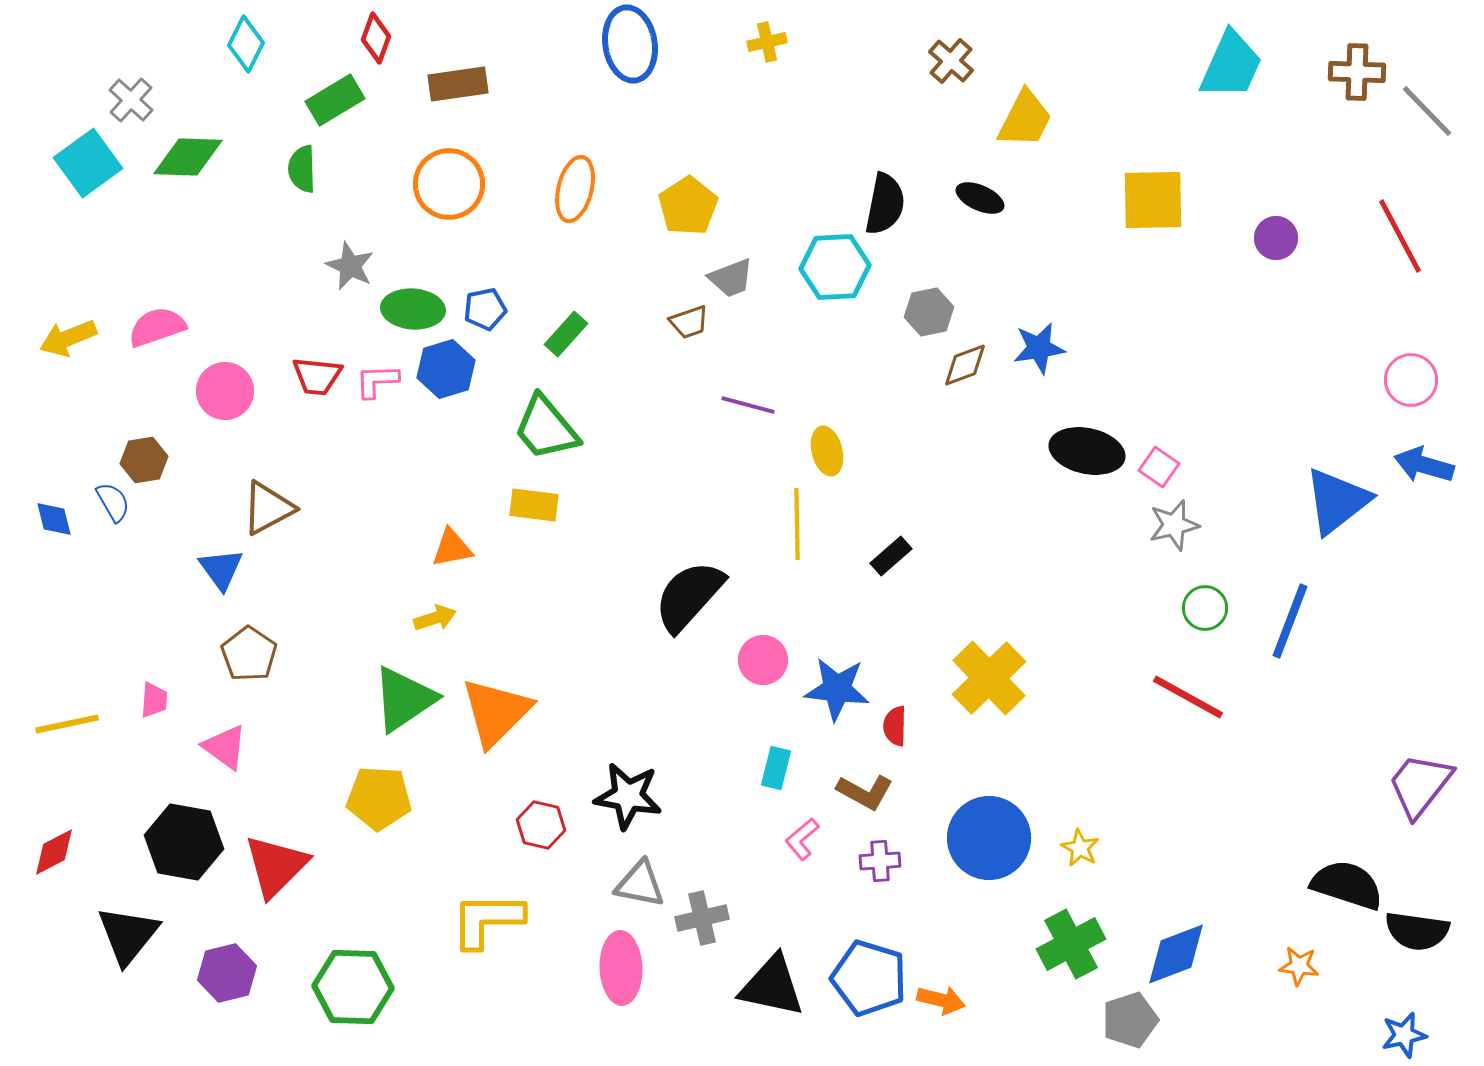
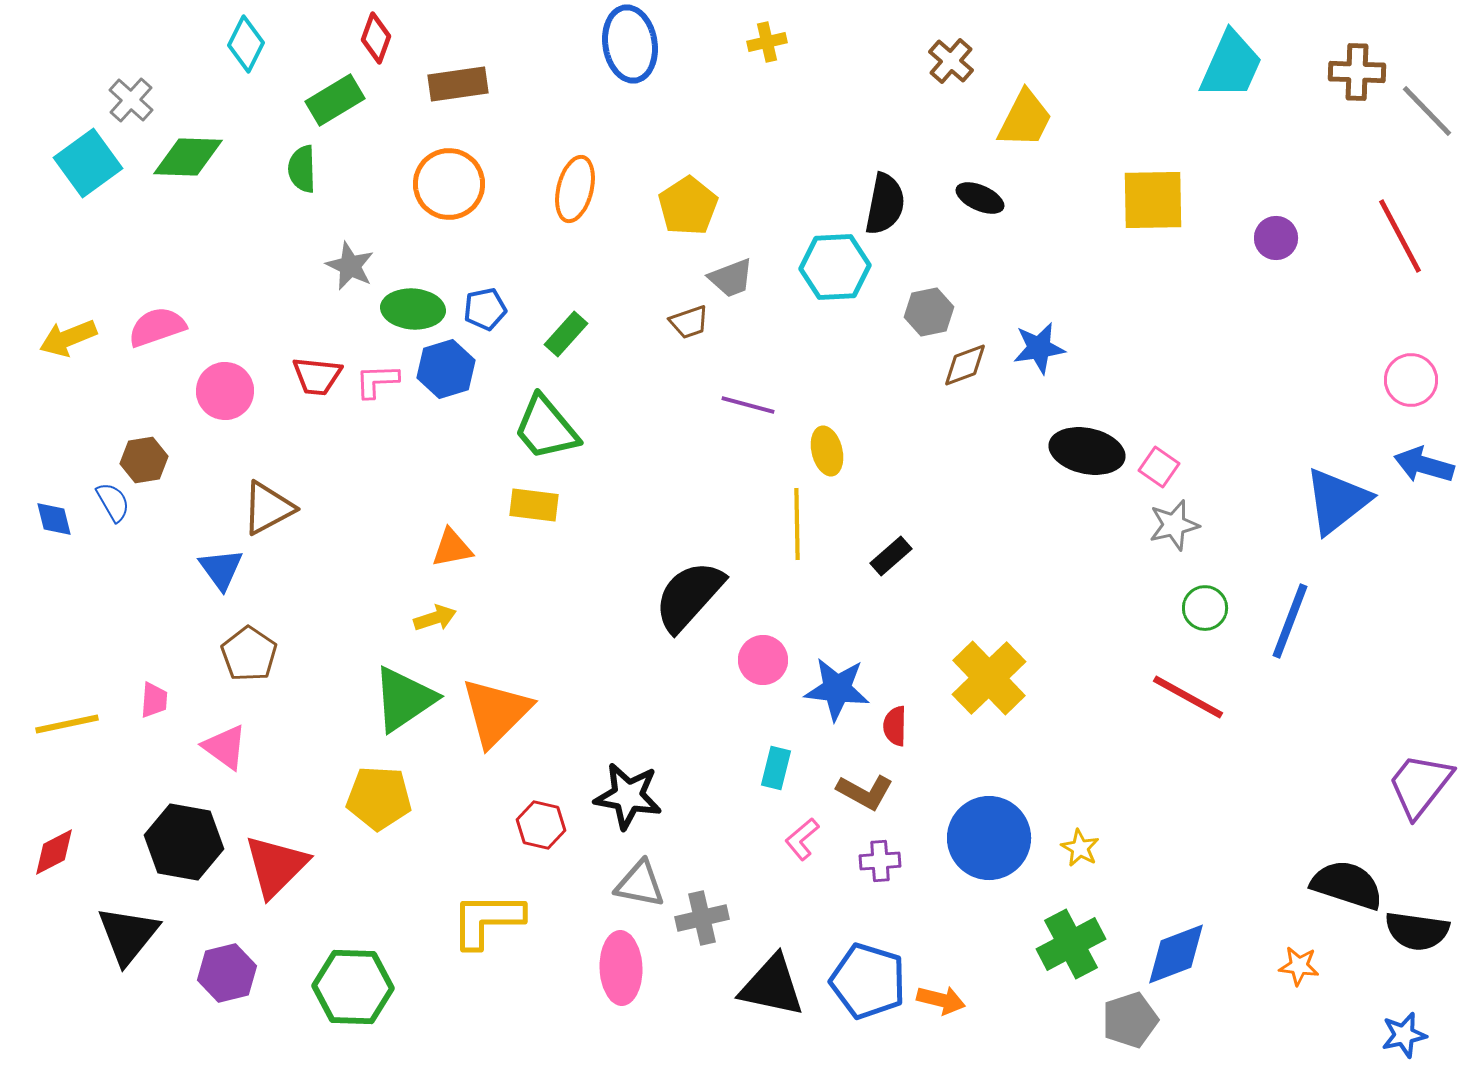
blue pentagon at (869, 978): moved 1 px left, 3 px down
